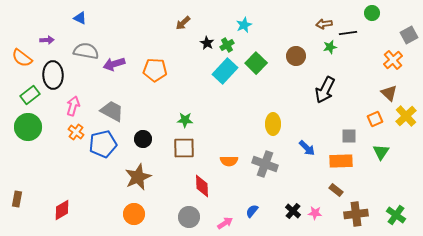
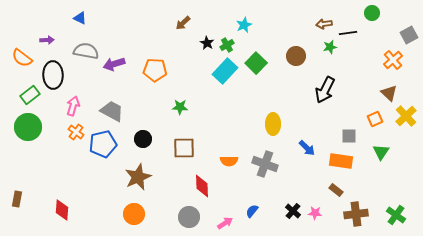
green star at (185, 120): moved 5 px left, 13 px up
orange rectangle at (341, 161): rotated 10 degrees clockwise
red diamond at (62, 210): rotated 55 degrees counterclockwise
